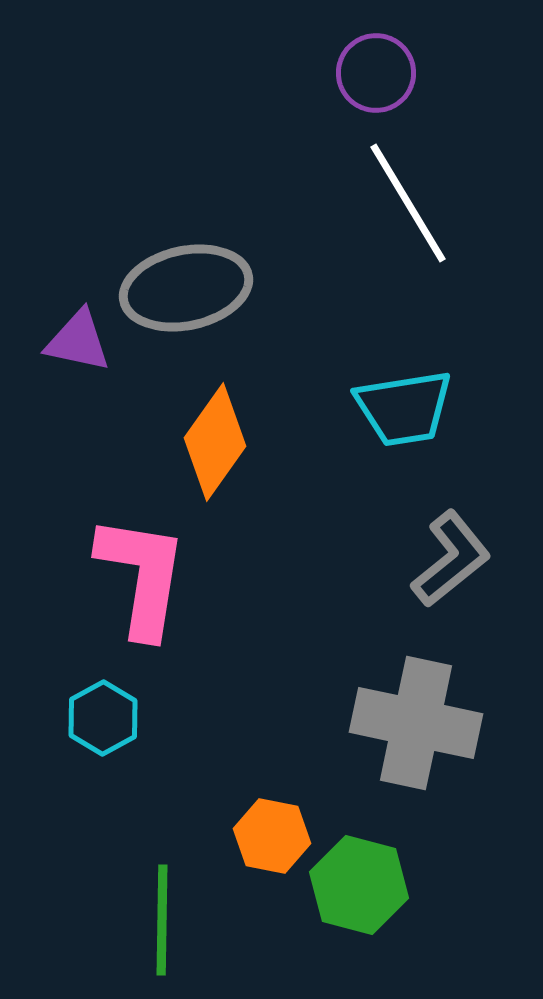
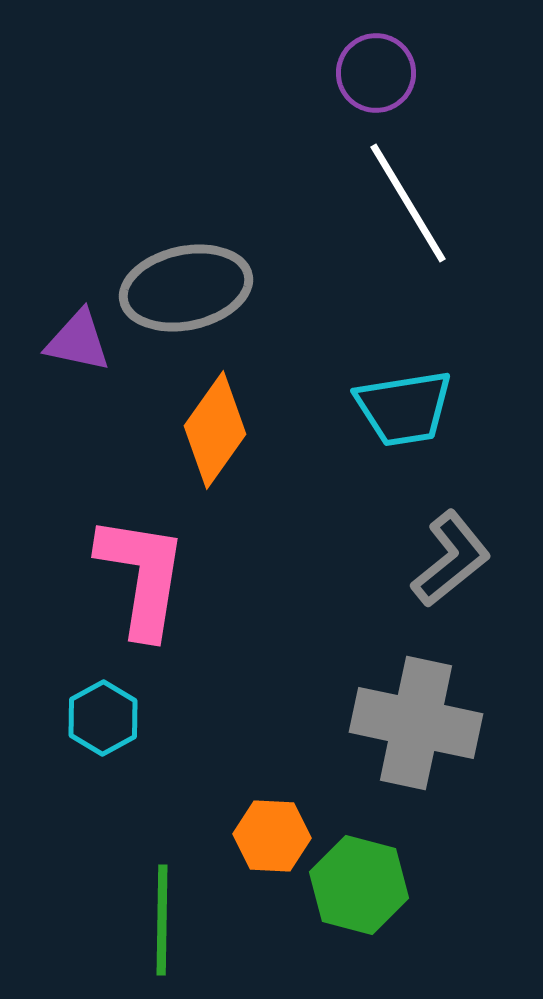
orange diamond: moved 12 px up
orange hexagon: rotated 8 degrees counterclockwise
